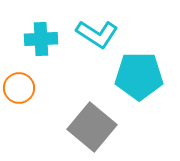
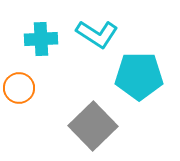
gray square: moved 1 px right, 1 px up; rotated 6 degrees clockwise
